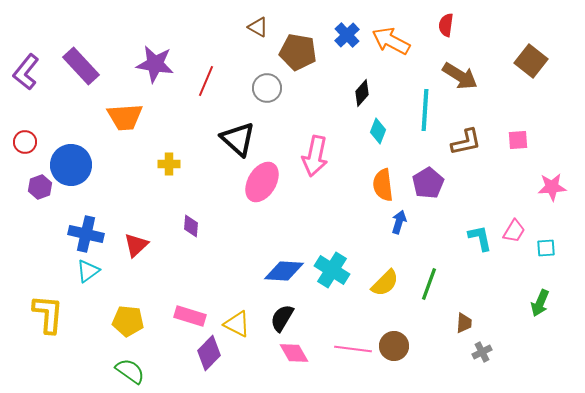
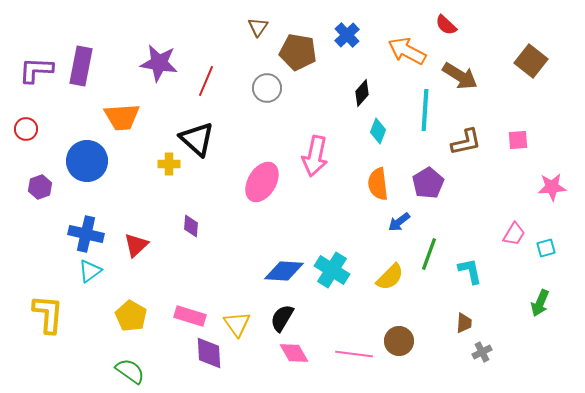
red semicircle at (446, 25): rotated 55 degrees counterclockwise
brown triangle at (258, 27): rotated 35 degrees clockwise
orange arrow at (391, 41): moved 16 px right, 10 px down
purple star at (155, 64): moved 4 px right, 1 px up
purple rectangle at (81, 66): rotated 54 degrees clockwise
purple L-shape at (26, 72): moved 10 px right, 2 px up; rotated 54 degrees clockwise
orange trapezoid at (125, 117): moved 3 px left
black triangle at (238, 139): moved 41 px left
red circle at (25, 142): moved 1 px right, 13 px up
blue circle at (71, 165): moved 16 px right, 4 px up
orange semicircle at (383, 185): moved 5 px left, 1 px up
blue arrow at (399, 222): rotated 145 degrees counterclockwise
pink trapezoid at (514, 231): moved 3 px down
cyan L-shape at (480, 238): moved 10 px left, 33 px down
cyan square at (546, 248): rotated 12 degrees counterclockwise
cyan triangle at (88, 271): moved 2 px right
yellow semicircle at (385, 283): moved 5 px right, 6 px up
green line at (429, 284): moved 30 px up
yellow pentagon at (128, 321): moved 3 px right, 5 px up; rotated 24 degrees clockwise
yellow triangle at (237, 324): rotated 28 degrees clockwise
brown circle at (394, 346): moved 5 px right, 5 px up
pink line at (353, 349): moved 1 px right, 5 px down
purple diamond at (209, 353): rotated 48 degrees counterclockwise
